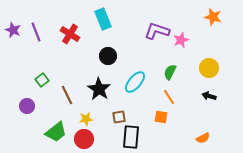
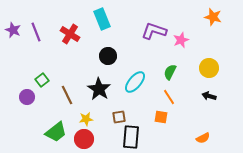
cyan rectangle: moved 1 px left
purple L-shape: moved 3 px left
purple circle: moved 9 px up
